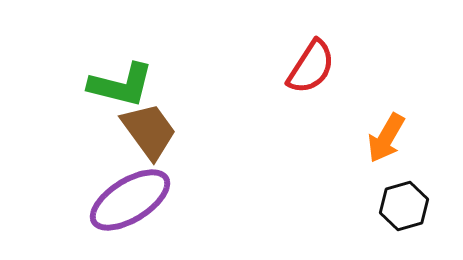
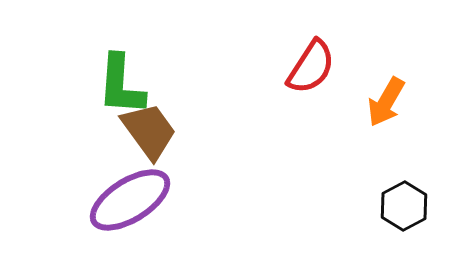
green L-shape: rotated 80 degrees clockwise
orange arrow: moved 36 px up
black hexagon: rotated 12 degrees counterclockwise
